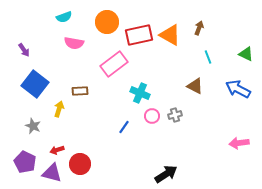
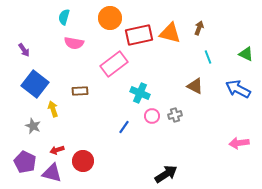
cyan semicircle: rotated 126 degrees clockwise
orange circle: moved 3 px right, 4 px up
orange triangle: moved 2 px up; rotated 15 degrees counterclockwise
yellow arrow: moved 6 px left; rotated 35 degrees counterclockwise
red circle: moved 3 px right, 3 px up
